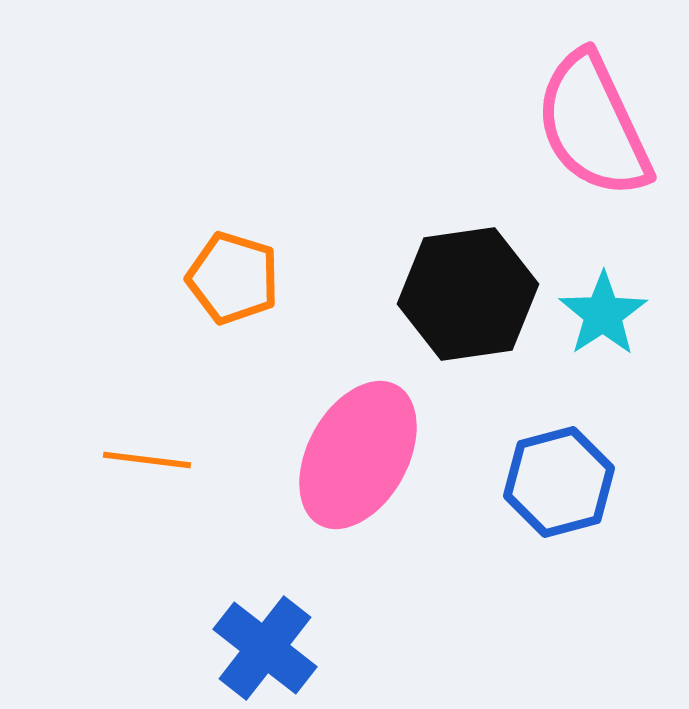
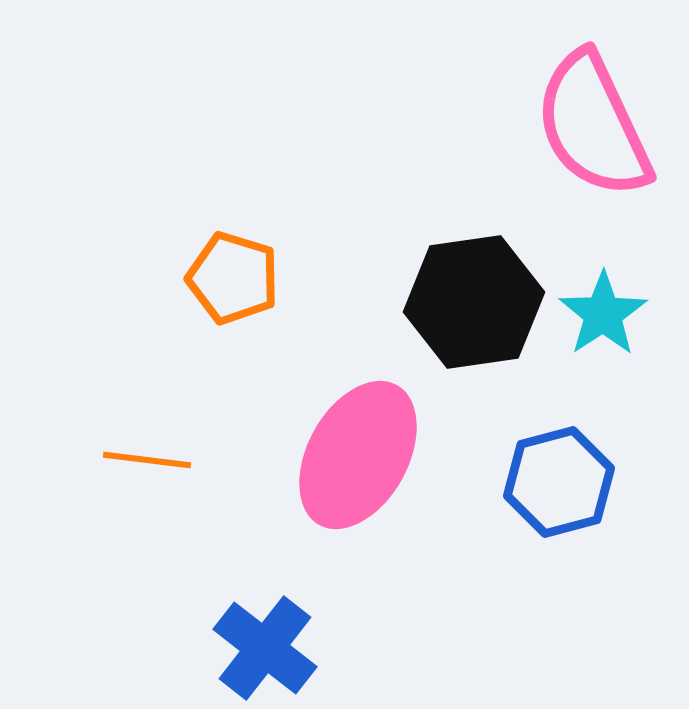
black hexagon: moved 6 px right, 8 px down
